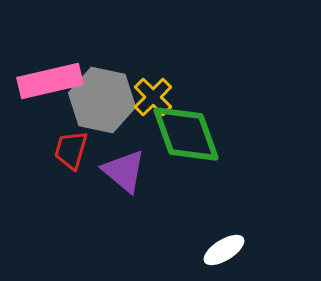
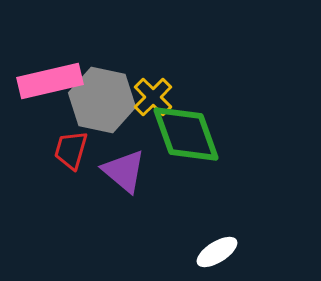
white ellipse: moved 7 px left, 2 px down
